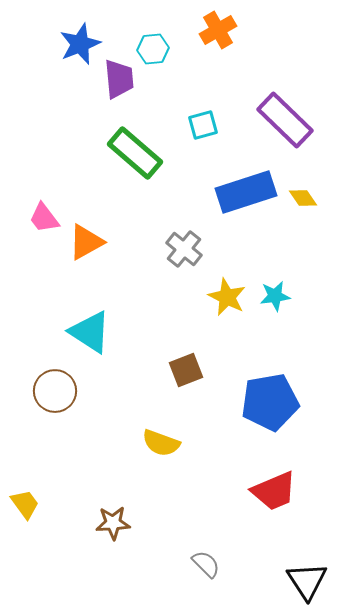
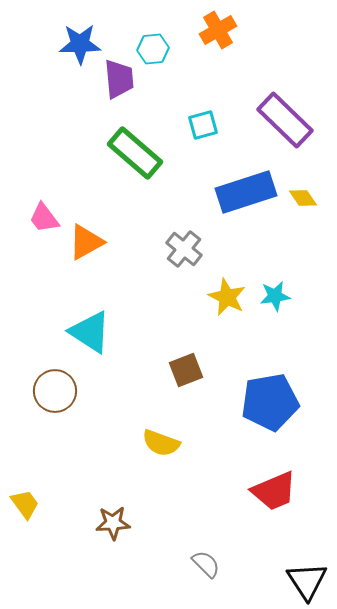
blue star: rotated 21 degrees clockwise
